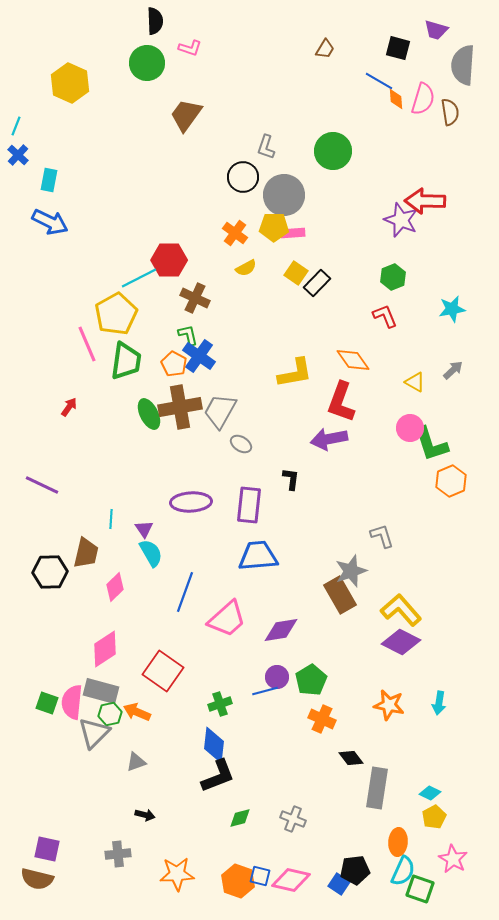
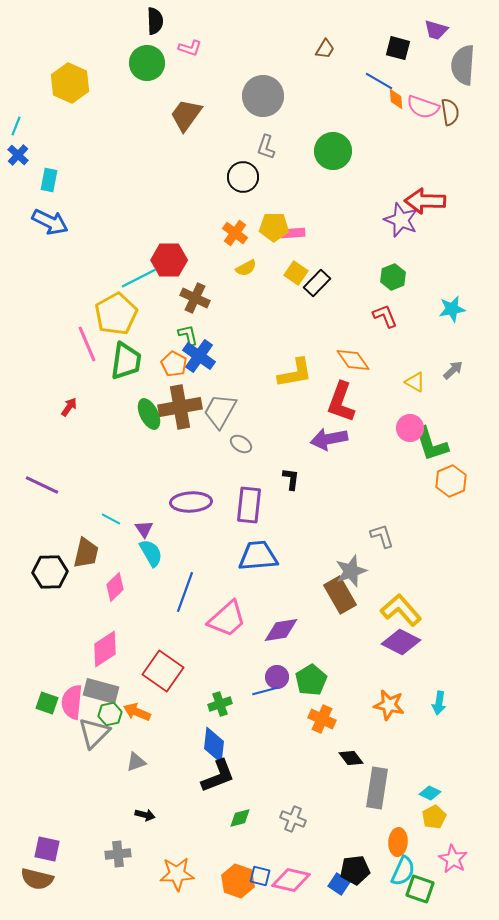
pink semicircle at (423, 99): moved 8 px down; rotated 92 degrees clockwise
gray circle at (284, 195): moved 21 px left, 99 px up
cyan line at (111, 519): rotated 66 degrees counterclockwise
